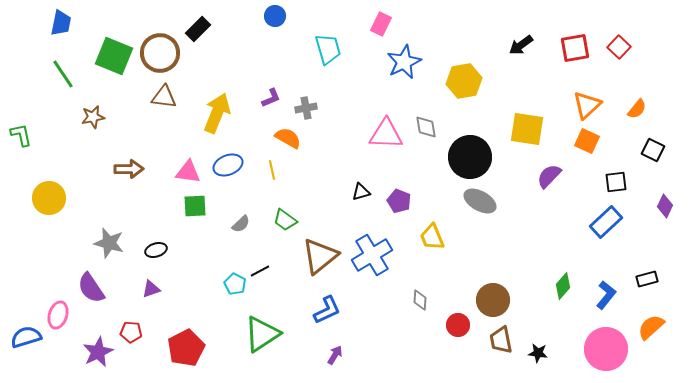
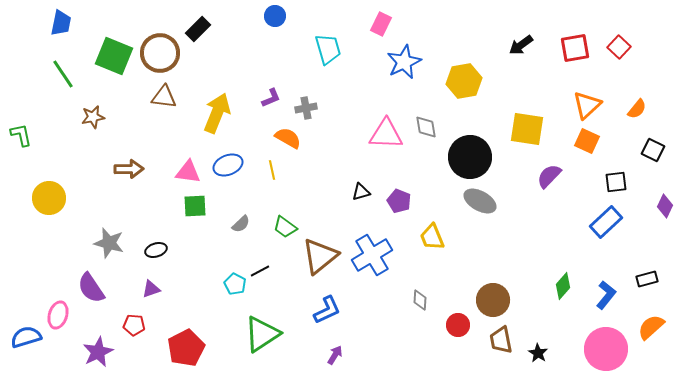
green trapezoid at (285, 220): moved 7 px down
red pentagon at (131, 332): moved 3 px right, 7 px up
black star at (538, 353): rotated 24 degrees clockwise
